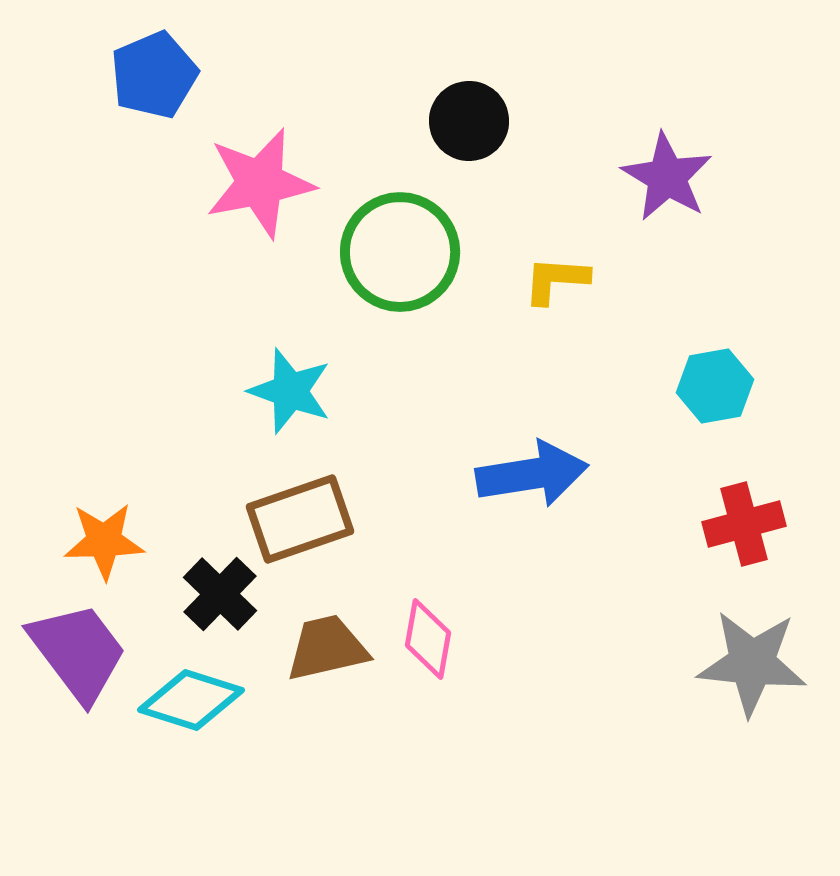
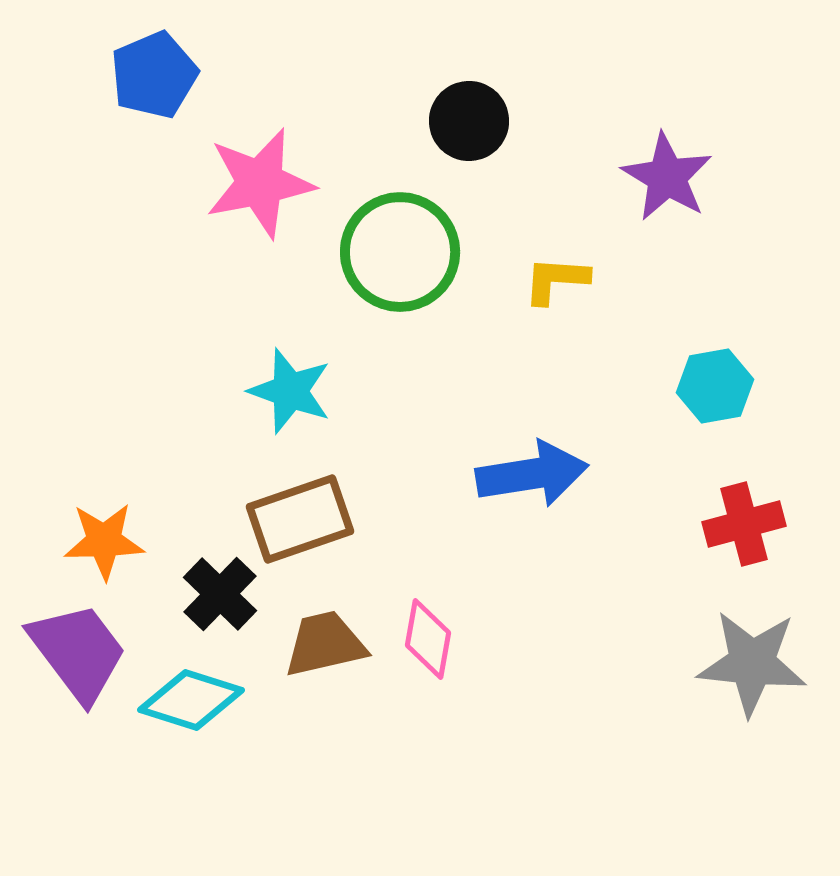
brown trapezoid: moved 2 px left, 4 px up
